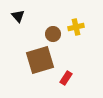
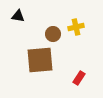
black triangle: rotated 40 degrees counterclockwise
brown square: rotated 12 degrees clockwise
red rectangle: moved 13 px right
